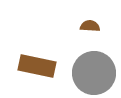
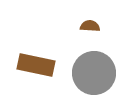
brown rectangle: moved 1 px left, 1 px up
